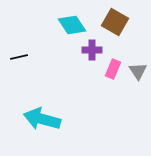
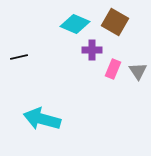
cyan diamond: moved 3 px right, 1 px up; rotated 32 degrees counterclockwise
